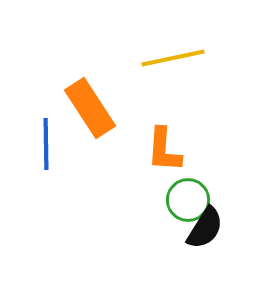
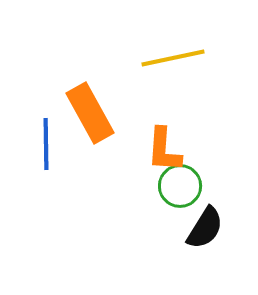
orange rectangle: moved 5 px down; rotated 4 degrees clockwise
green circle: moved 8 px left, 14 px up
